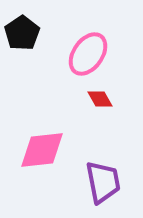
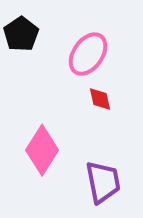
black pentagon: moved 1 px left, 1 px down
red diamond: rotated 16 degrees clockwise
pink diamond: rotated 51 degrees counterclockwise
